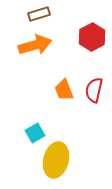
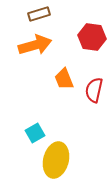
red hexagon: rotated 24 degrees counterclockwise
orange trapezoid: moved 11 px up
